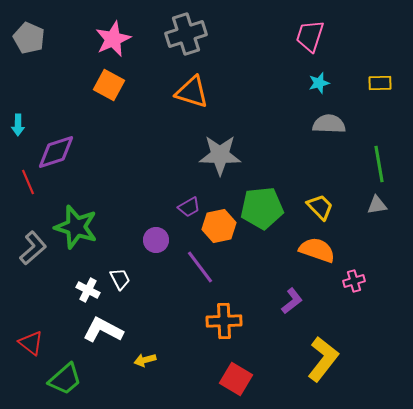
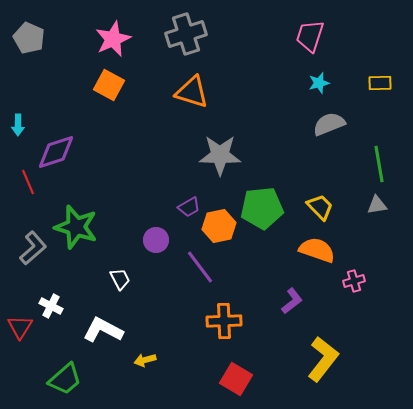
gray semicircle: rotated 24 degrees counterclockwise
white cross: moved 37 px left, 16 px down
red triangle: moved 11 px left, 16 px up; rotated 24 degrees clockwise
